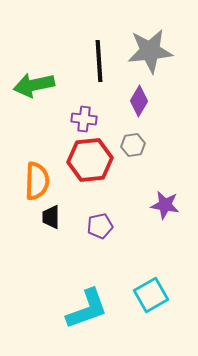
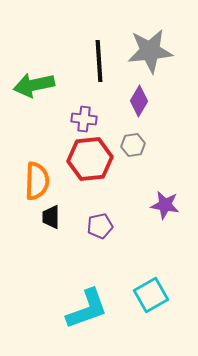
red hexagon: moved 1 px up
